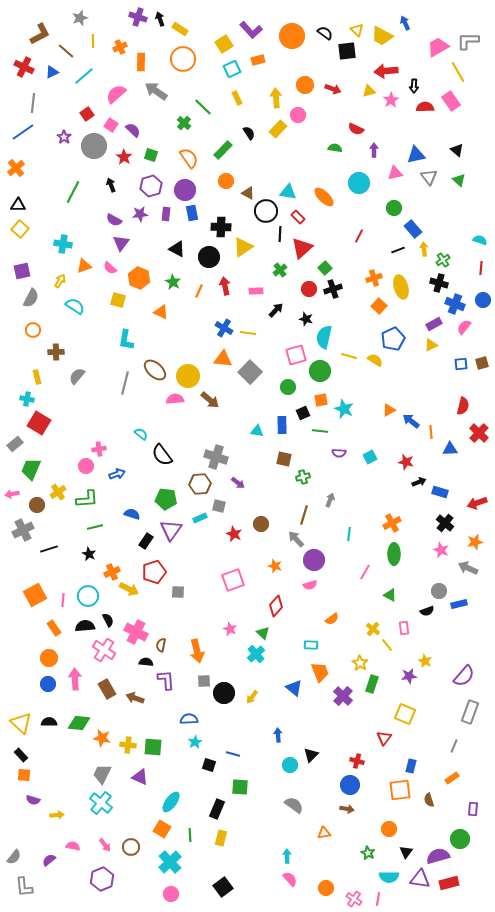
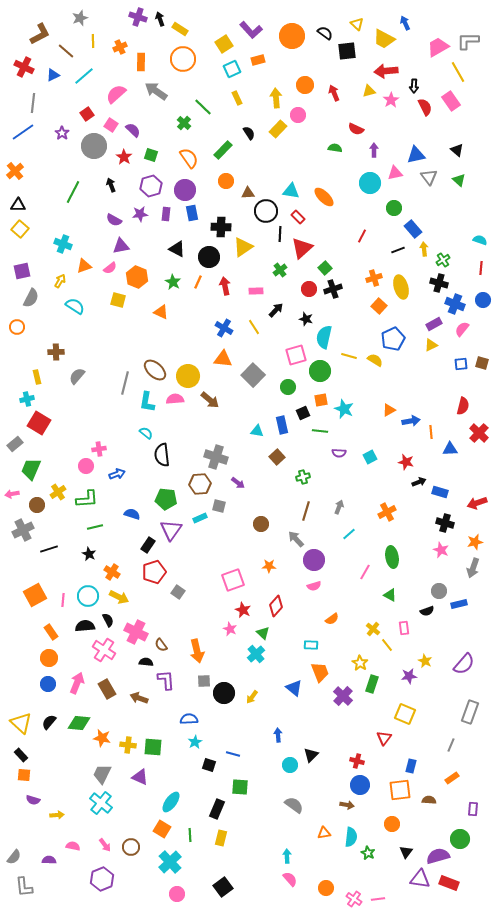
yellow triangle at (357, 30): moved 6 px up
yellow trapezoid at (382, 36): moved 2 px right, 3 px down
blue triangle at (52, 72): moved 1 px right, 3 px down
red arrow at (333, 89): moved 1 px right, 4 px down; rotated 133 degrees counterclockwise
red semicircle at (425, 107): rotated 66 degrees clockwise
purple star at (64, 137): moved 2 px left, 4 px up
orange cross at (16, 168): moved 1 px left, 3 px down
cyan circle at (359, 183): moved 11 px right
cyan triangle at (288, 192): moved 3 px right, 1 px up
brown triangle at (248, 193): rotated 32 degrees counterclockwise
red line at (359, 236): moved 3 px right
purple triangle at (121, 243): moved 3 px down; rotated 42 degrees clockwise
cyan cross at (63, 244): rotated 12 degrees clockwise
pink semicircle at (110, 268): rotated 80 degrees counterclockwise
orange hexagon at (139, 278): moved 2 px left, 1 px up
orange line at (199, 291): moved 1 px left, 9 px up
pink semicircle at (464, 327): moved 2 px left, 2 px down
orange circle at (33, 330): moved 16 px left, 3 px up
yellow line at (248, 333): moved 6 px right, 6 px up; rotated 49 degrees clockwise
cyan L-shape at (126, 340): moved 21 px right, 62 px down
brown square at (482, 363): rotated 32 degrees clockwise
gray square at (250, 372): moved 3 px right, 3 px down
cyan cross at (27, 399): rotated 24 degrees counterclockwise
blue arrow at (411, 421): rotated 132 degrees clockwise
blue rectangle at (282, 425): rotated 12 degrees counterclockwise
cyan semicircle at (141, 434): moved 5 px right, 1 px up
black semicircle at (162, 455): rotated 30 degrees clockwise
brown square at (284, 459): moved 7 px left, 2 px up; rotated 35 degrees clockwise
gray arrow at (330, 500): moved 9 px right, 7 px down
brown line at (304, 515): moved 2 px right, 4 px up
orange cross at (392, 523): moved 5 px left, 11 px up
black cross at (445, 523): rotated 24 degrees counterclockwise
red star at (234, 534): moved 9 px right, 76 px down
cyan line at (349, 534): rotated 40 degrees clockwise
black rectangle at (146, 541): moved 2 px right, 4 px down
green ellipse at (394, 554): moved 2 px left, 3 px down; rotated 10 degrees counterclockwise
orange star at (275, 566): moved 6 px left; rotated 16 degrees counterclockwise
gray arrow at (468, 568): moved 5 px right; rotated 96 degrees counterclockwise
orange cross at (112, 572): rotated 35 degrees counterclockwise
pink semicircle at (310, 585): moved 4 px right, 1 px down
yellow arrow at (129, 589): moved 10 px left, 8 px down
gray square at (178, 592): rotated 32 degrees clockwise
orange rectangle at (54, 628): moved 3 px left, 4 px down
brown semicircle at (161, 645): rotated 48 degrees counterclockwise
purple semicircle at (464, 676): moved 12 px up
pink arrow at (75, 679): moved 2 px right, 4 px down; rotated 25 degrees clockwise
brown arrow at (135, 698): moved 4 px right
black semicircle at (49, 722): rotated 49 degrees counterclockwise
gray line at (454, 746): moved 3 px left, 1 px up
blue circle at (350, 785): moved 10 px right
brown semicircle at (429, 800): rotated 112 degrees clockwise
brown arrow at (347, 809): moved 4 px up
orange circle at (389, 829): moved 3 px right, 5 px up
purple semicircle at (49, 860): rotated 40 degrees clockwise
cyan semicircle at (389, 877): moved 38 px left, 40 px up; rotated 84 degrees counterclockwise
red rectangle at (449, 883): rotated 36 degrees clockwise
pink circle at (171, 894): moved 6 px right
pink line at (378, 899): rotated 72 degrees clockwise
